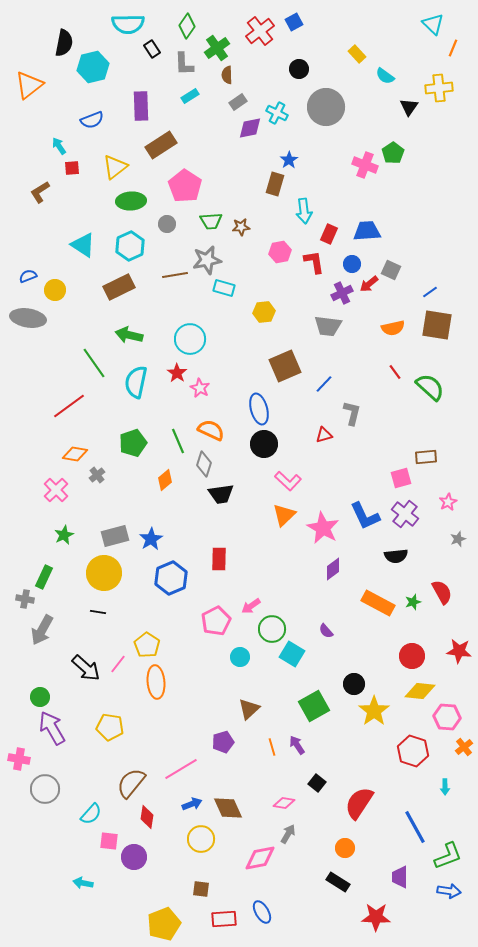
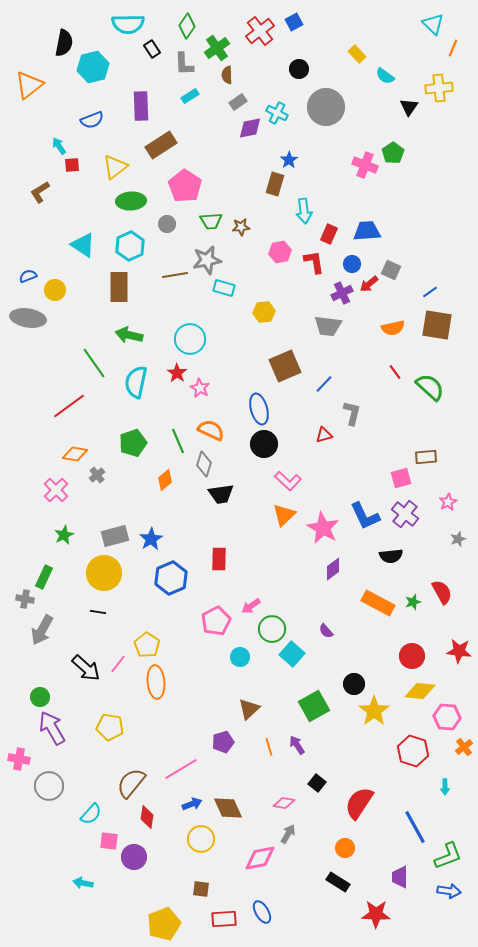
red square at (72, 168): moved 3 px up
brown rectangle at (119, 287): rotated 64 degrees counterclockwise
black semicircle at (396, 556): moved 5 px left
cyan square at (292, 654): rotated 10 degrees clockwise
orange line at (272, 747): moved 3 px left
gray circle at (45, 789): moved 4 px right, 3 px up
red star at (376, 917): moved 3 px up
